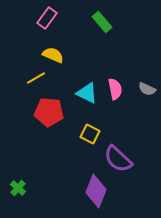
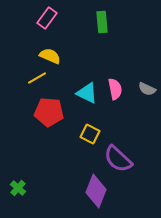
green rectangle: rotated 35 degrees clockwise
yellow semicircle: moved 3 px left, 1 px down
yellow line: moved 1 px right
